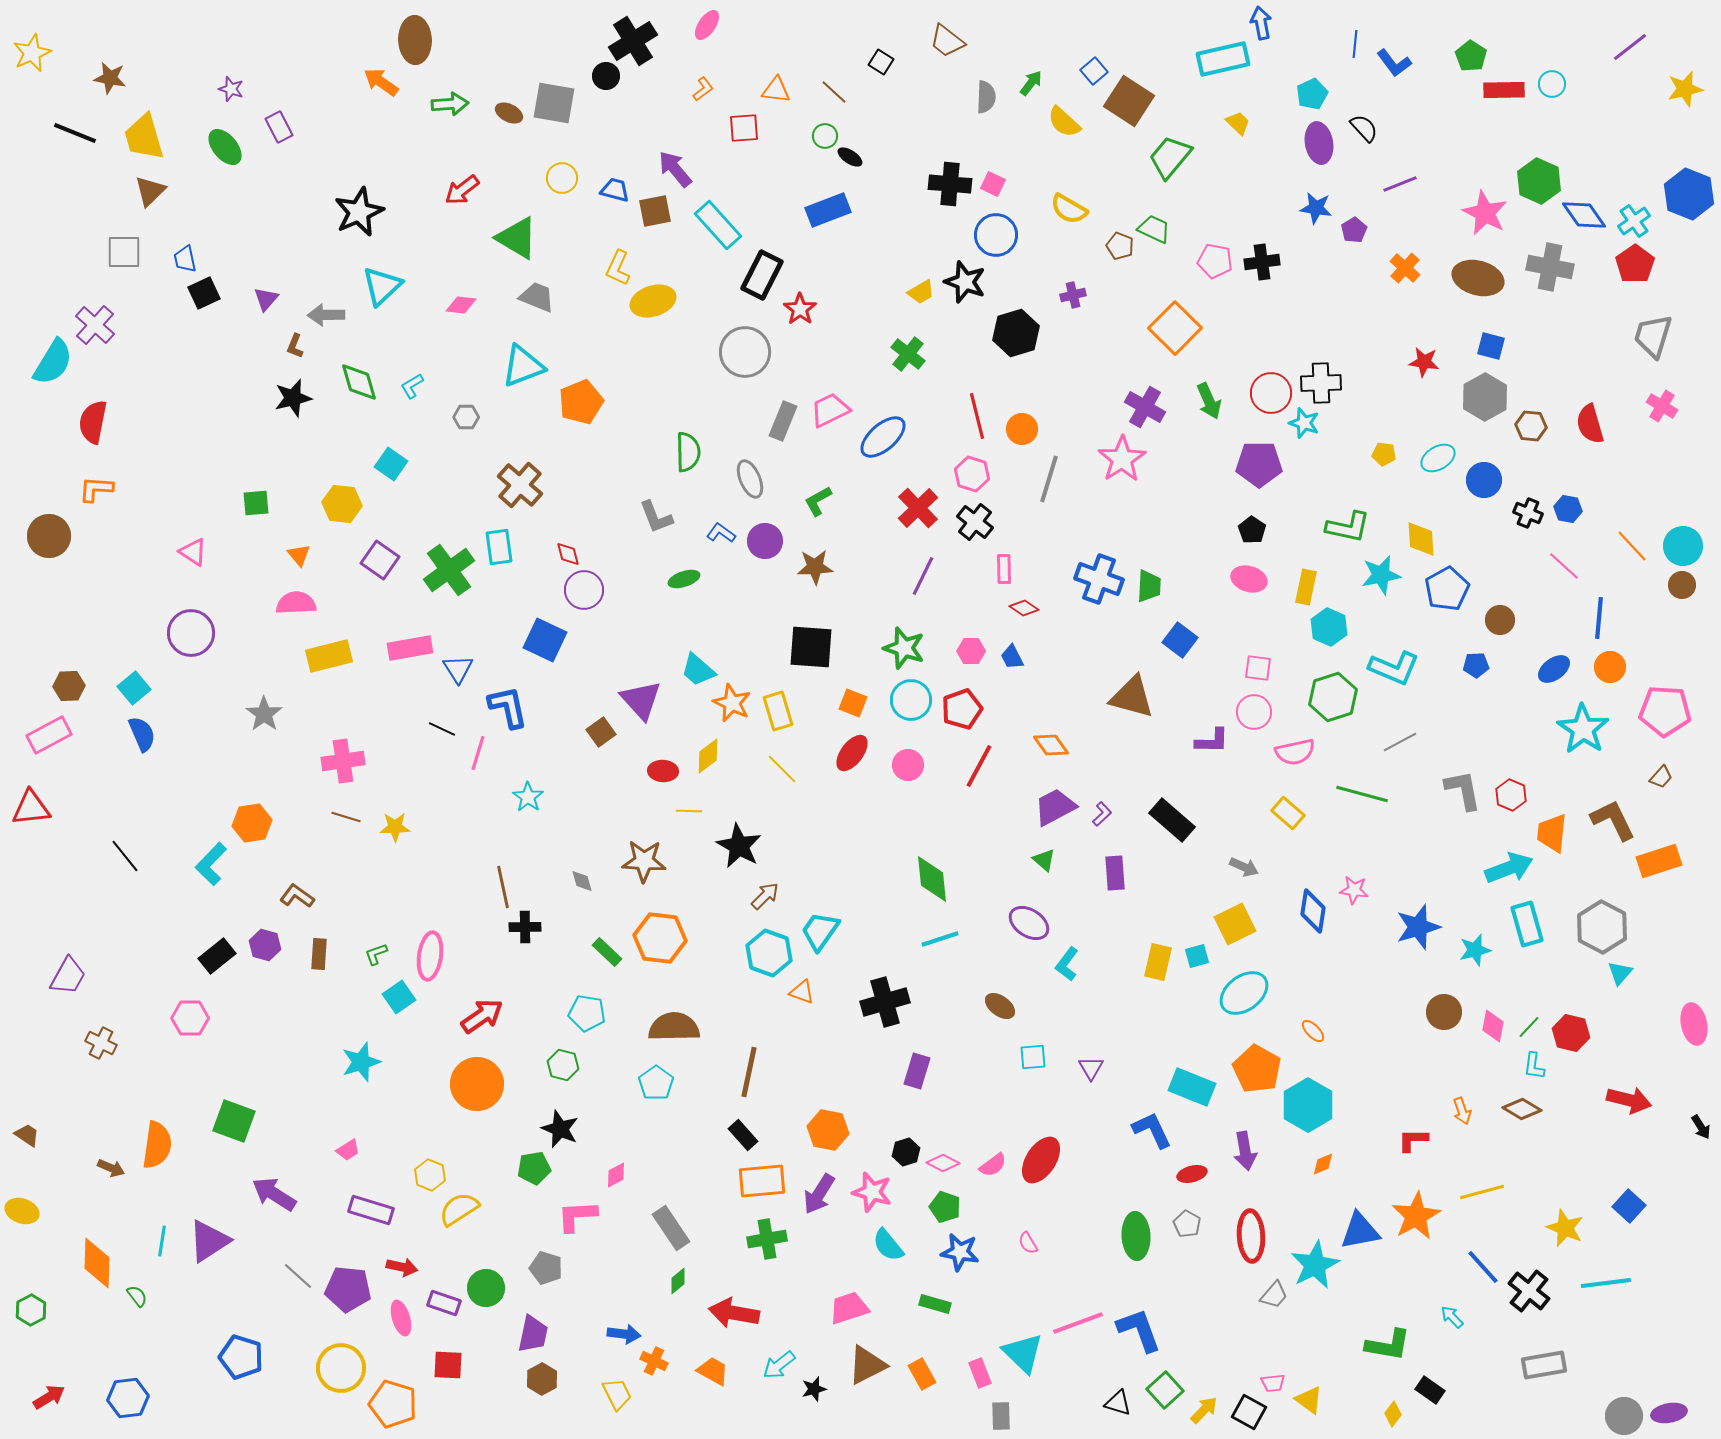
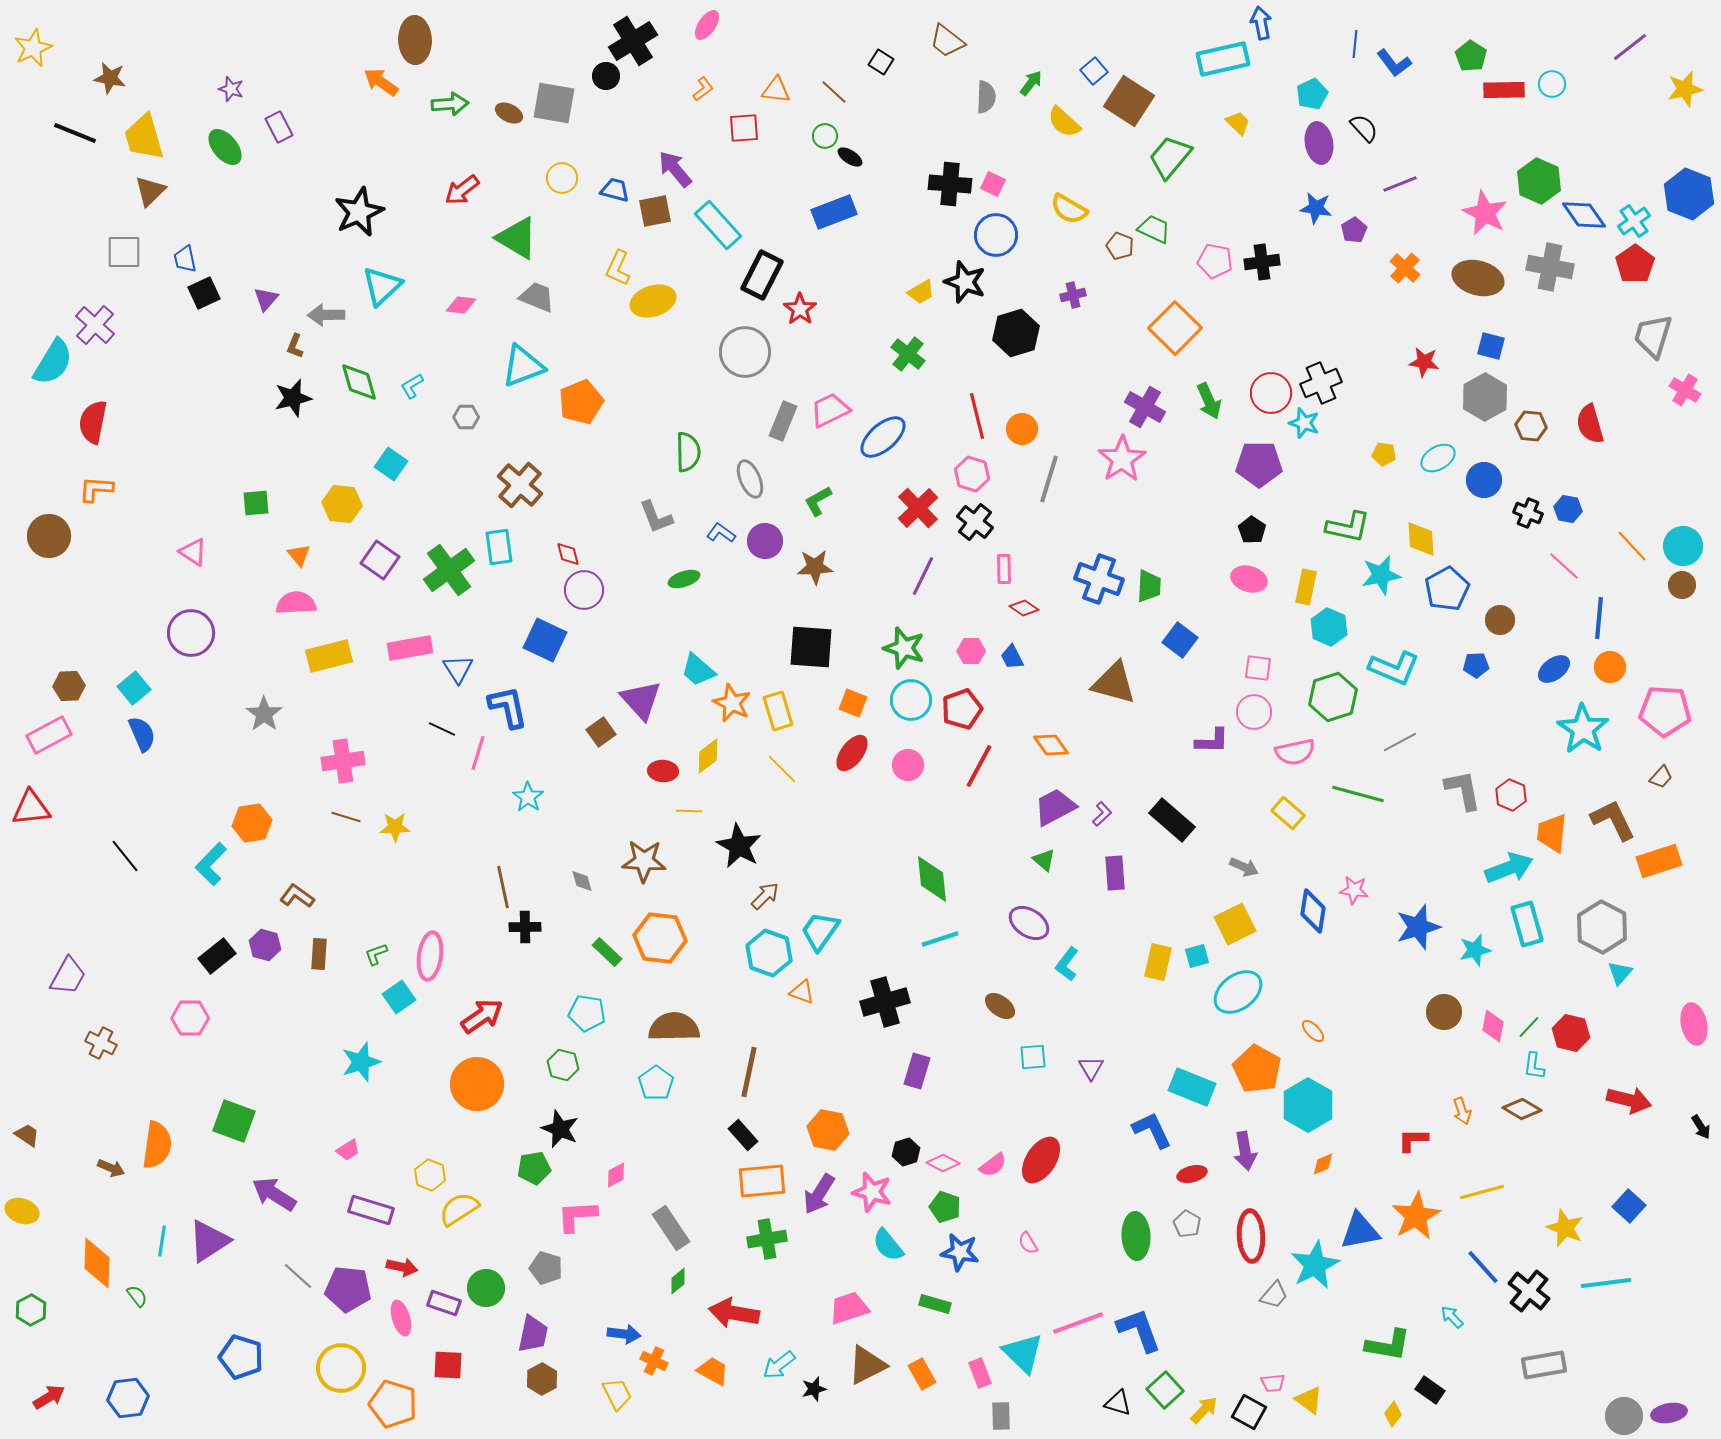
yellow star at (32, 53): moved 1 px right, 5 px up
blue rectangle at (828, 210): moved 6 px right, 2 px down
black cross at (1321, 383): rotated 21 degrees counterclockwise
pink cross at (1662, 406): moved 23 px right, 16 px up
brown triangle at (1132, 697): moved 18 px left, 14 px up
green line at (1362, 794): moved 4 px left
cyan ellipse at (1244, 993): moved 6 px left, 1 px up
